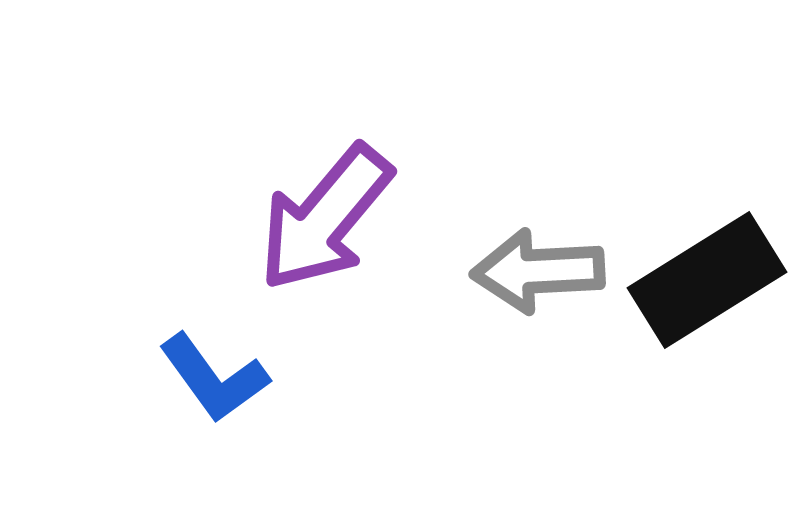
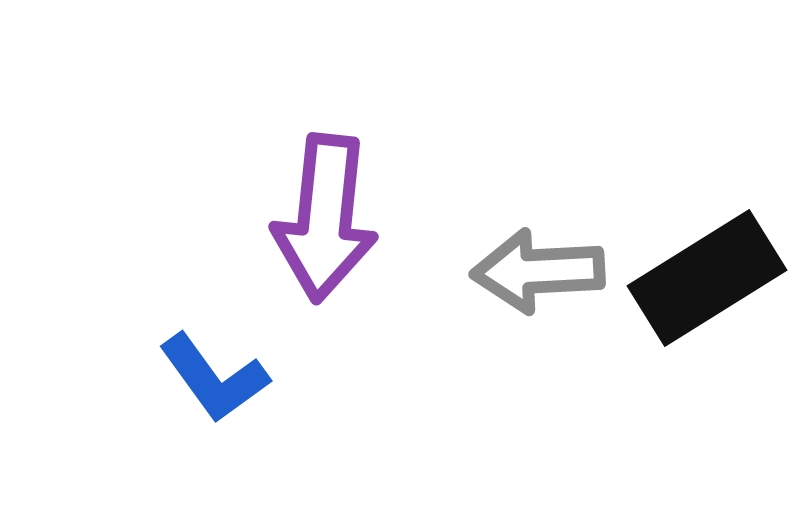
purple arrow: rotated 34 degrees counterclockwise
black rectangle: moved 2 px up
